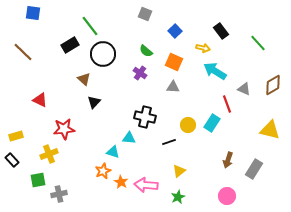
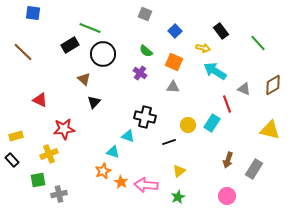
green line at (90, 26): moved 2 px down; rotated 30 degrees counterclockwise
cyan triangle at (129, 138): moved 1 px left, 2 px up; rotated 16 degrees clockwise
